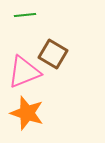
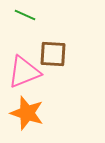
green line: rotated 30 degrees clockwise
brown square: rotated 28 degrees counterclockwise
